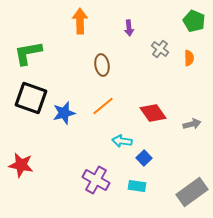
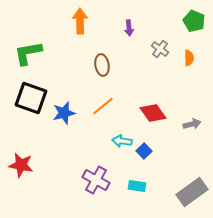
blue square: moved 7 px up
